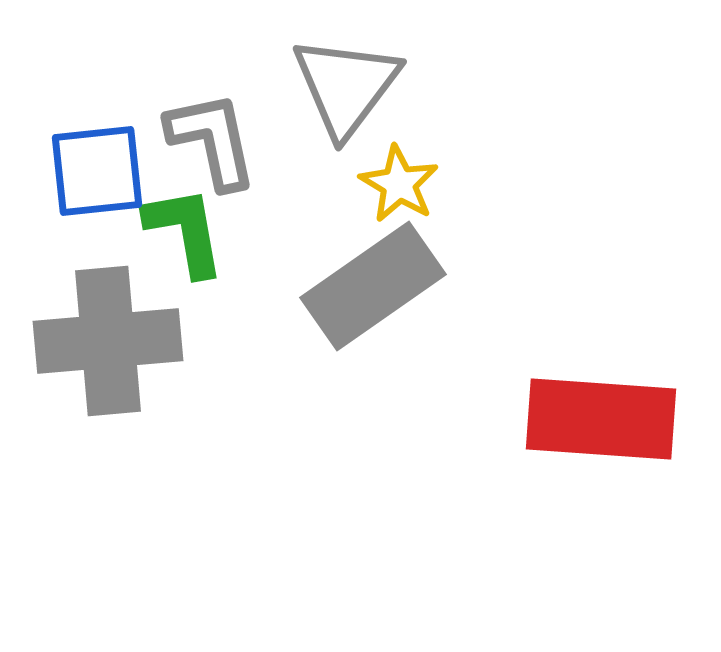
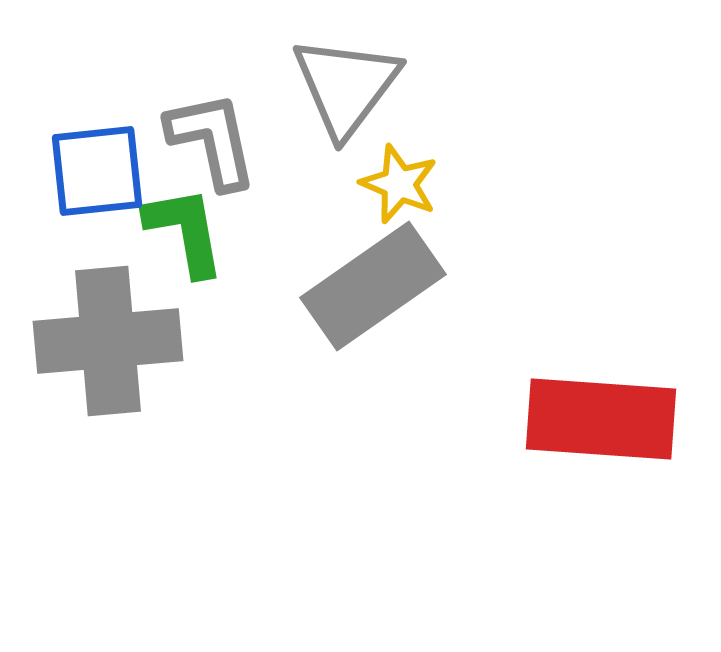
yellow star: rotated 8 degrees counterclockwise
